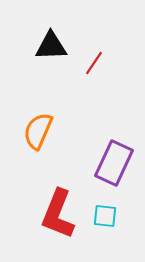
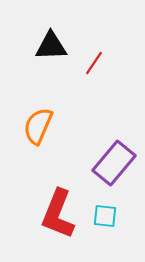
orange semicircle: moved 5 px up
purple rectangle: rotated 15 degrees clockwise
